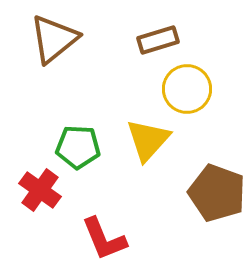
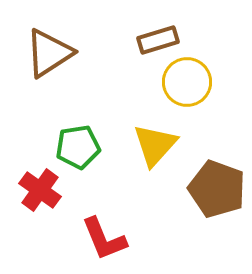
brown triangle: moved 5 px left, 14 px down; rotated 6 degrees clockwise
yellow circle: moved 7 px up
yellow triangle: moved 7 px right, 5 px down
green pentagon: rotated 12 degrees counterclockwise
brown pentagon: moved 4 px up
